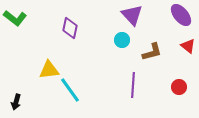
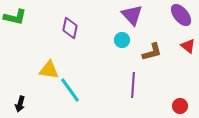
green L-shape: moved 1 px up; rotated 25 degrees counterclockwise
yellow triangle: rotated 15 degrees clockwise
red circle: moved 1 px right, 19 px down
black arrow: moved 4 px right, 2 px down
